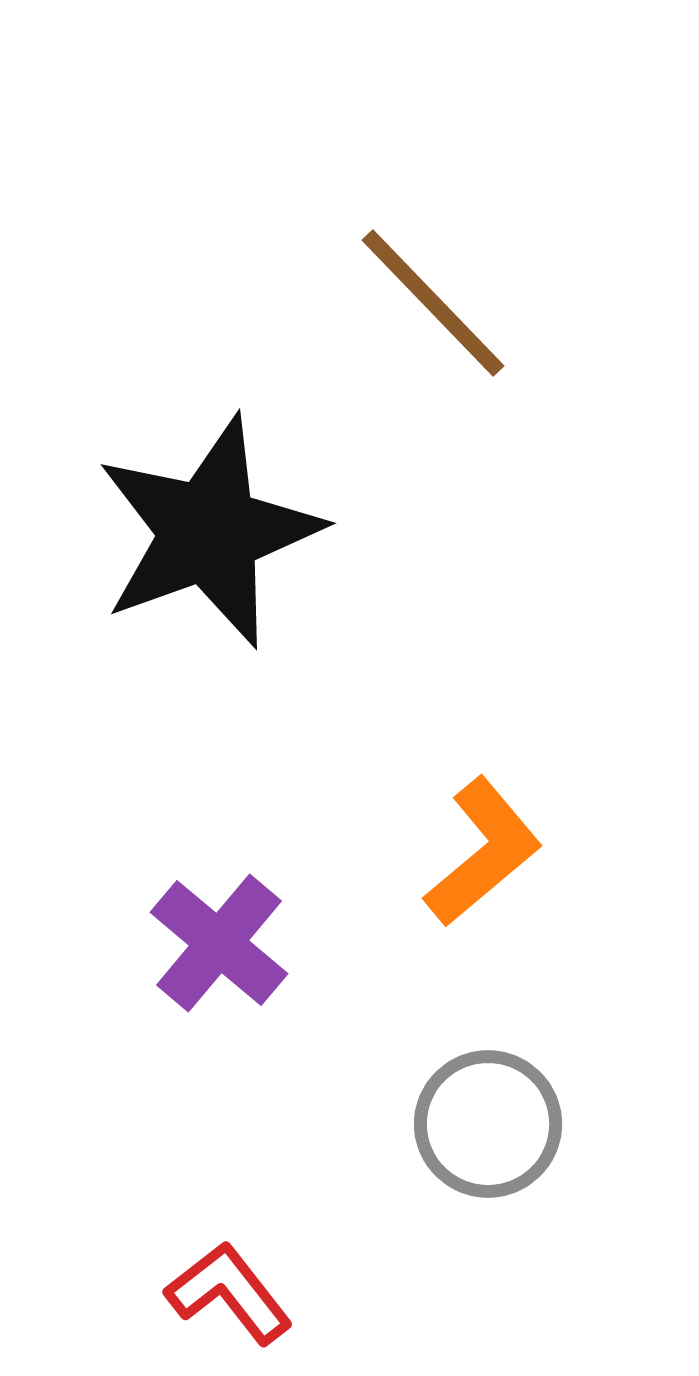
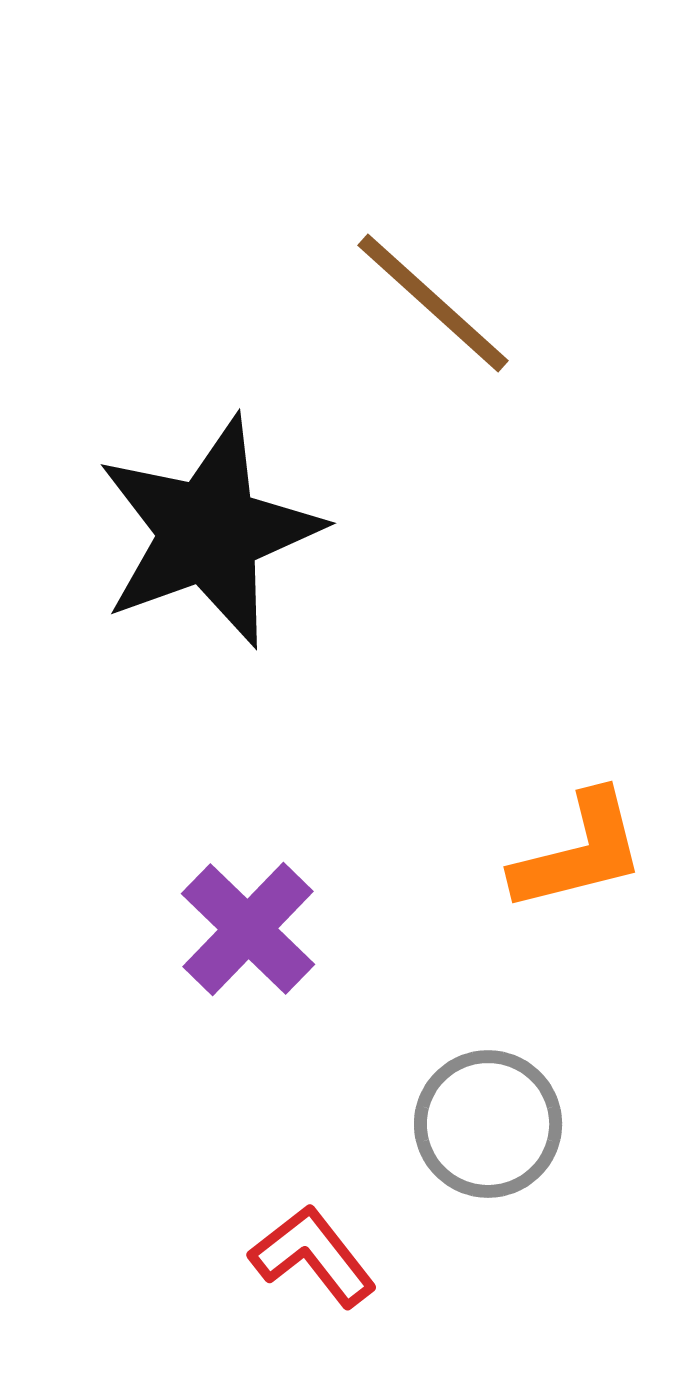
brown line: rotated 4 degrees counterclockwise
orange L-shape: moved 96 px right; rotated 26 degrees clockwise
purple cross: moved 29 px right, 14 px up; rotated 4 degrees clockwise
red L-shape: moved 84 px right, 37 px up
